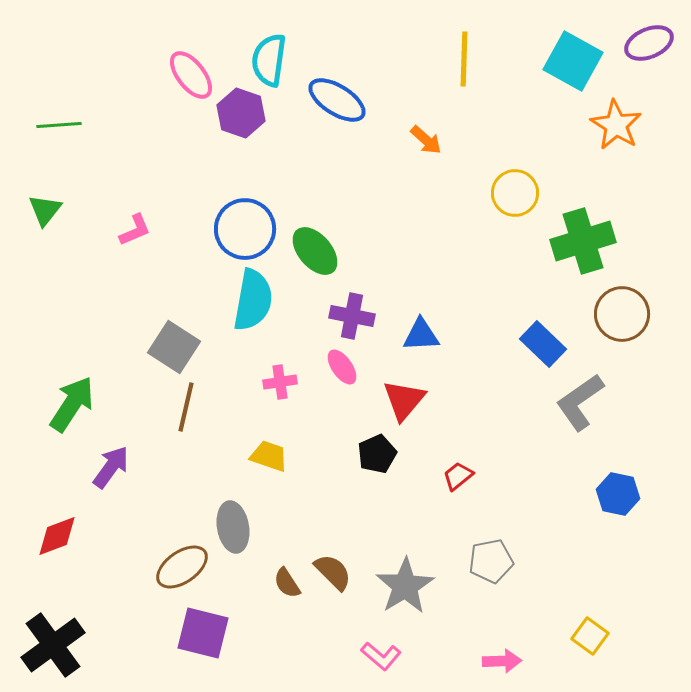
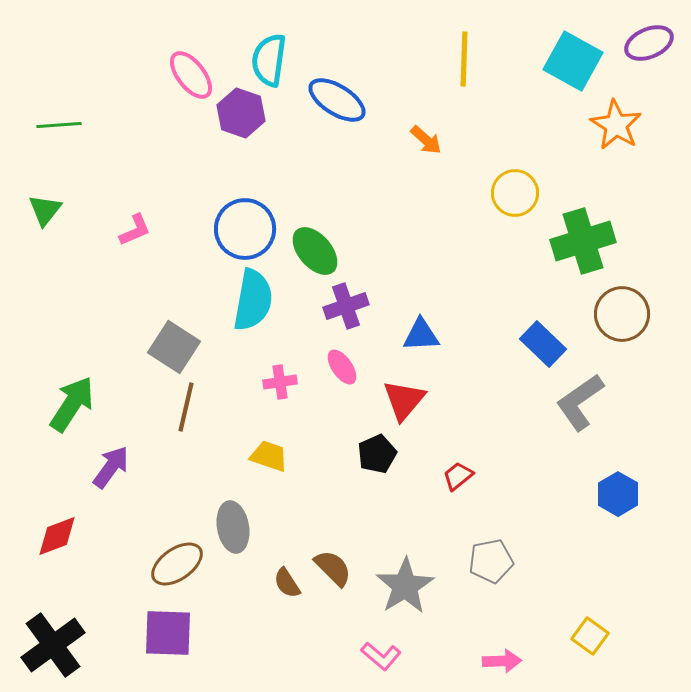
purple cross at (352, 316): moved 6 px left, 10 px up; rotated 30 degrees counterclockwise
blue hexagon at (618, 494): rotated 18 degrees clockwise
brown ellipse at (182, 567): moved 5 px left, 3 px up
brown semicircle at (333, 572): moved 4 px up
purple square at (203, 633): moved 35 px left; rotated 12 degrees counterclockwise
